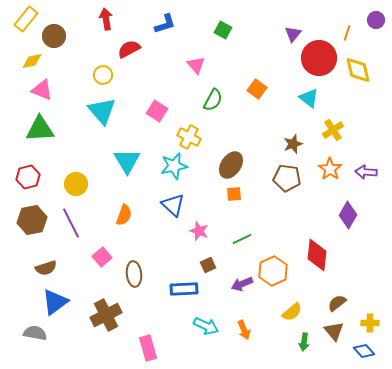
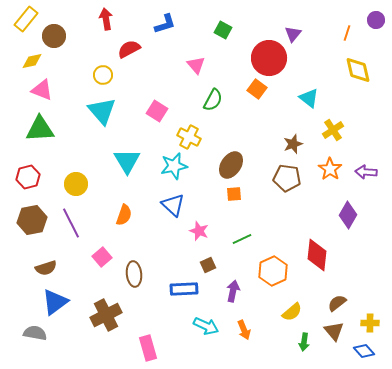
red circle at (319, 58): moved 50 px left
purple arrow at (242, 284): moved 9 px left, 7 px down; rotated 125 degrees clockwise
